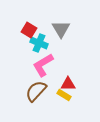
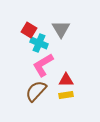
red triangle: moved 2 px left, 4 px up
yellow rectangle: moved 2 px right; rotated 40 degrees counterclockwise
